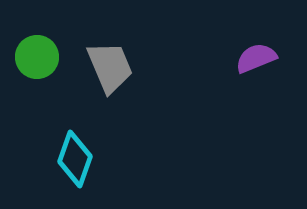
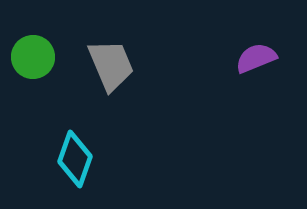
green circle: moved 4 px left
gray trapezoid: moved 1 px right, 2 px up
